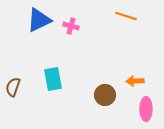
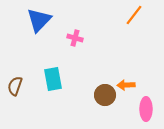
orange line: moved 8 px right, 1 px up; rotated 70 degrees counterclockwise
blue triangle: rotated 20 degrees counterclockwise
pink cross: moved 4 px right, 12 px down
orange arrow: moved 9 px left, 4 px down
brown semicircle: moved 2 px right, 1 px up
